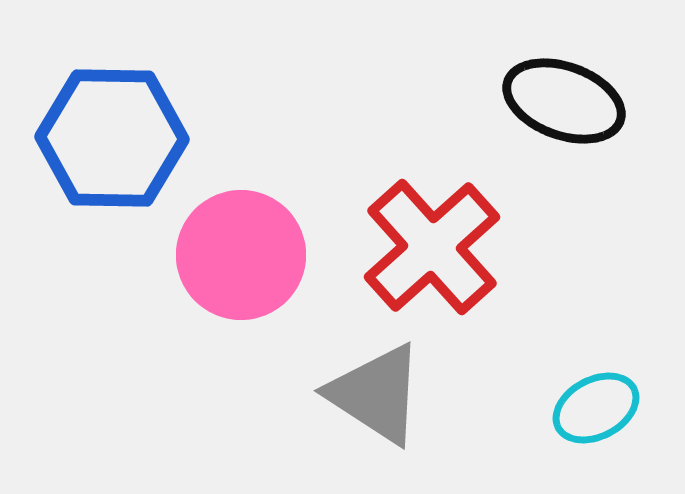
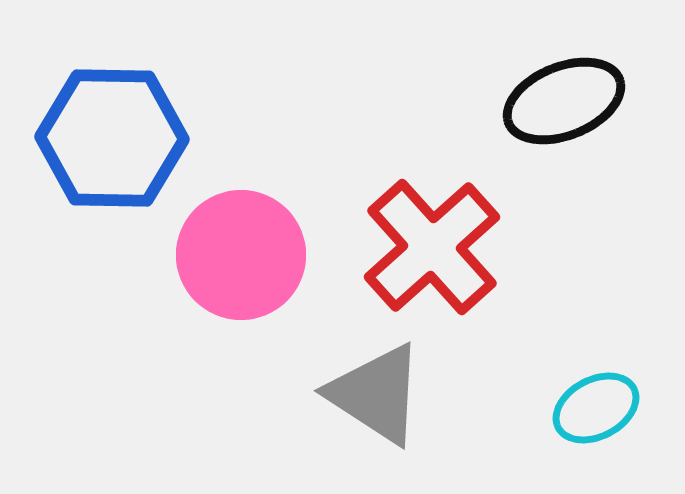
black ellipse: rotated 42 degrees counterclockwise
